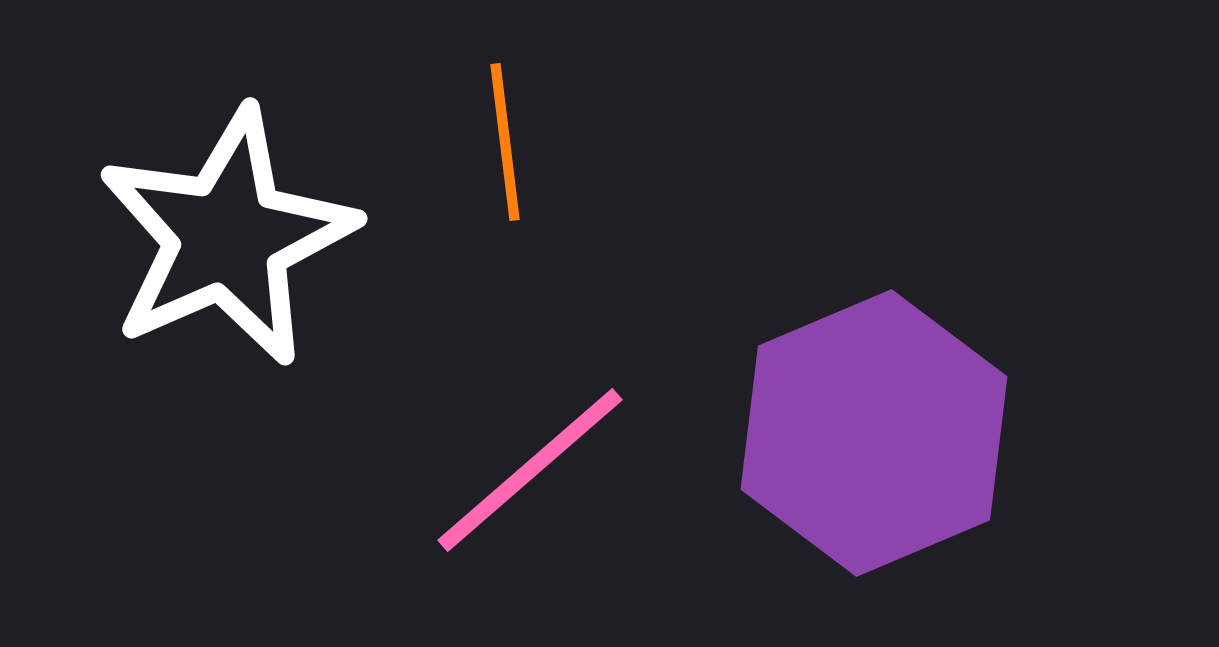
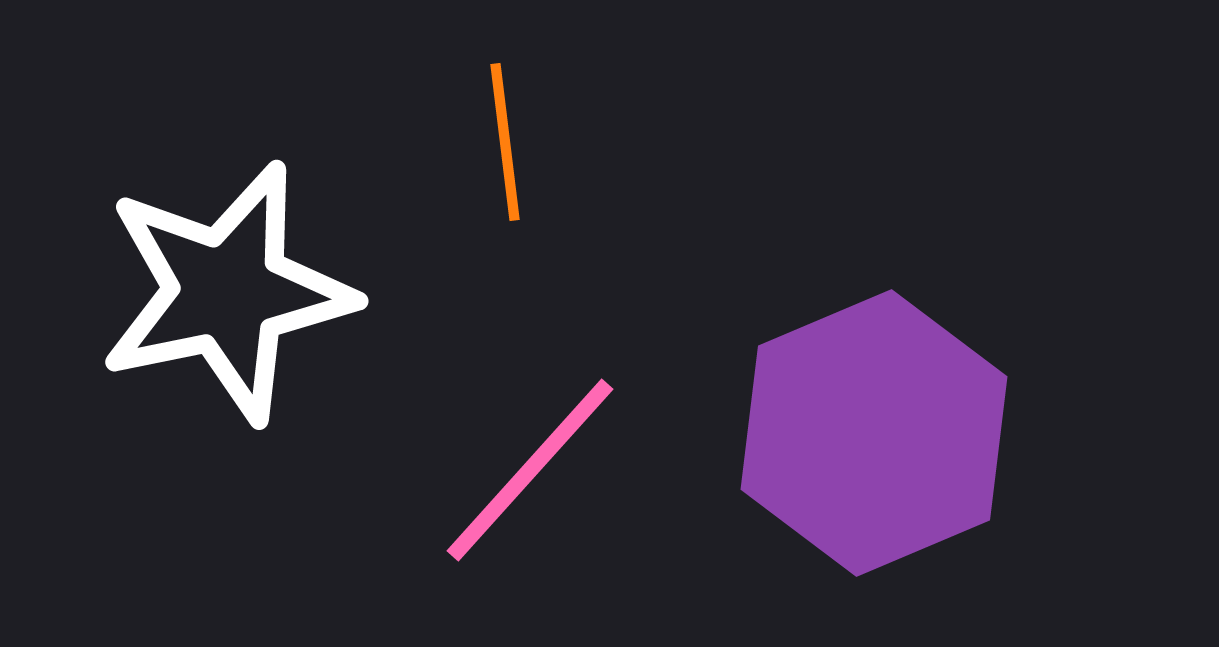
white star: moved 55 px down; rotated 12 degrees clockwise
pink line: rotated 7 degrees counterclockwise
